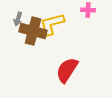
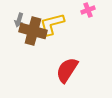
pink cross: rotated 24 degrees counterclockwise
gray arrow: moved 1 px right, 1 px down
